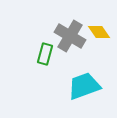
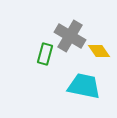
yellow diamond: moved 19 px down
cyan trapezoid: rotated 32 degrees clockwise
